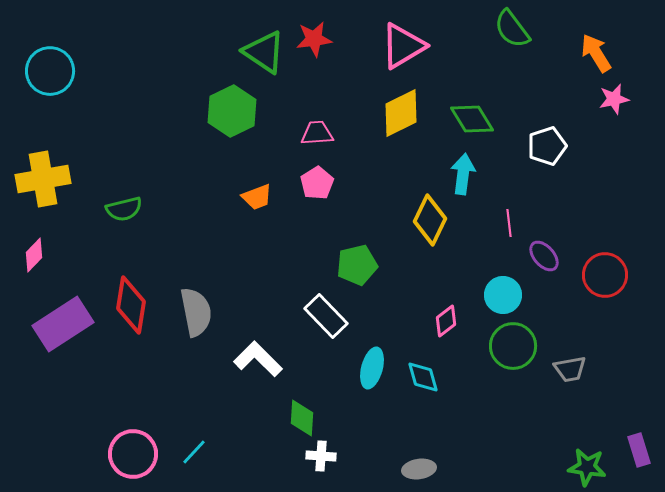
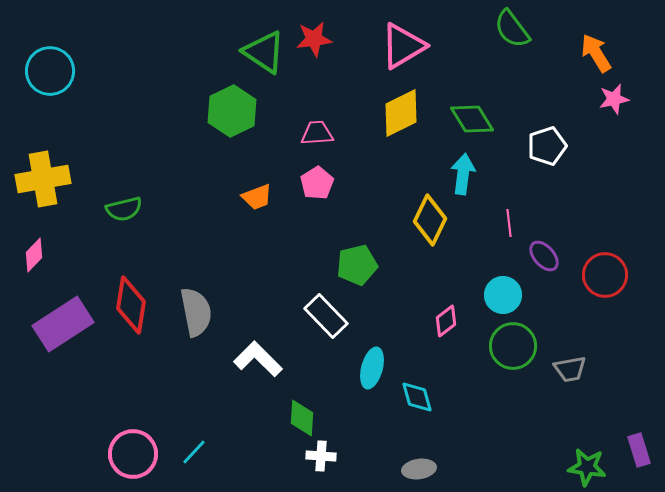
cyan diamond at (423, 377): moved 6 px left, 20 px down
